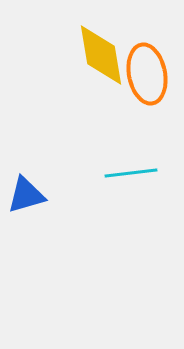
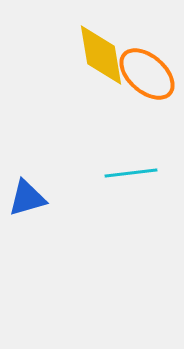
orange ellipse: rotated 38 degrees counterclockwise
blue triangle: moved 1 px right, 3 px down
